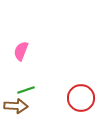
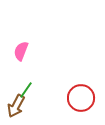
green line: rotated 36 degrees counterclockwise
brown arrow: rotated 115 degrees clockwise
